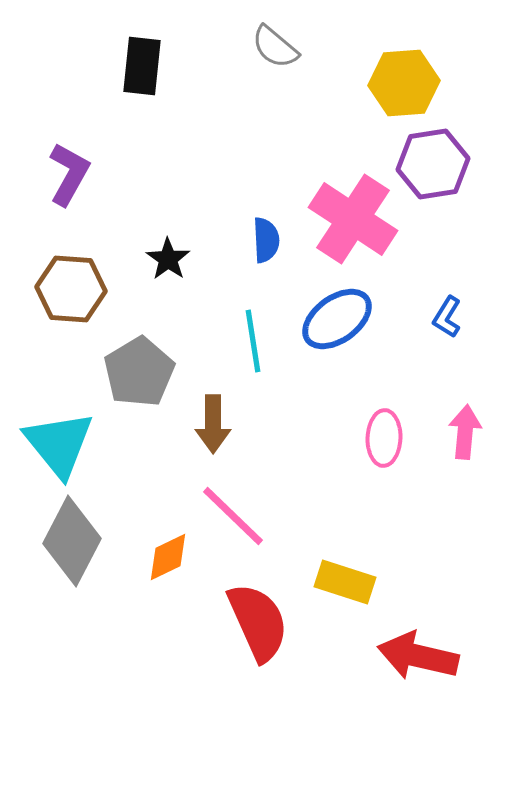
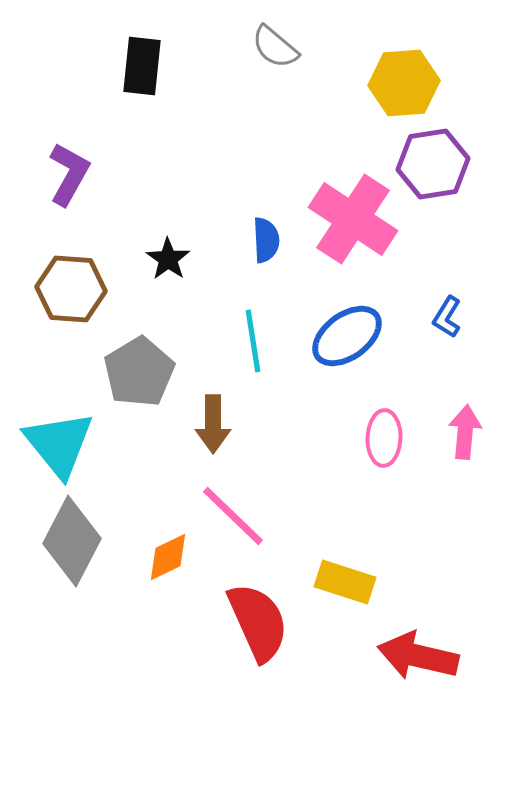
blue ellipse: moved 10 px right, 17 px down
